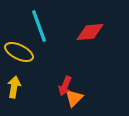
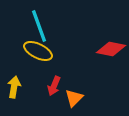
red diamond: moved 21 px right, 17 px down; rotated 16 degrees clockwise
yellow ellipse: moved 19 px right, 1 px up
red arrow: moved 11 px left
